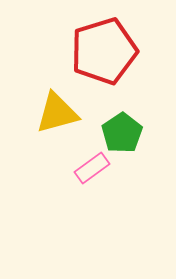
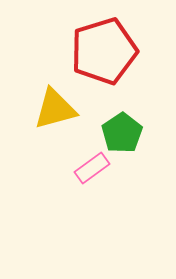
yellow triangle: moved 2 px left, 4 px up
